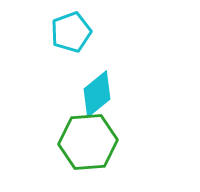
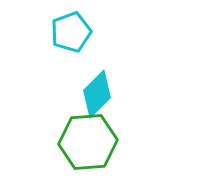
cyan diamond: rotated 6 degrees counterclockwise
